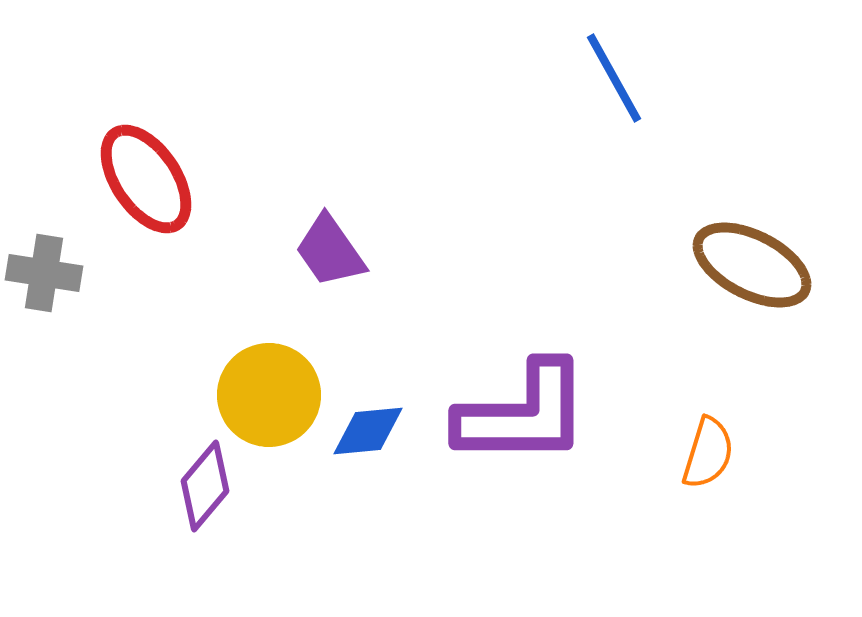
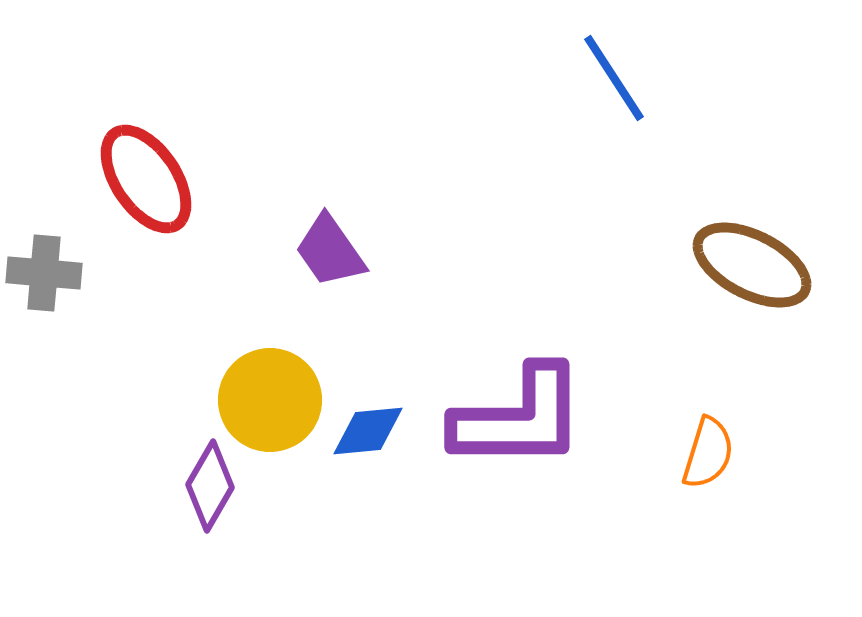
blue line: rotated 4 degrees counterclockwise
gray cross: rotated 4 degrees counterclockwise
yellow circle: moved 1 px right, 5 px down
purple L-shape: moved 4 px left, 4 px down
purple diamond: moved 5 px right; rotated 10 degrees counterclockwise
